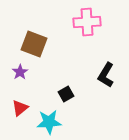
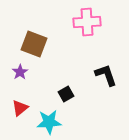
black L-shape: rotated 130 degrees clockwise
